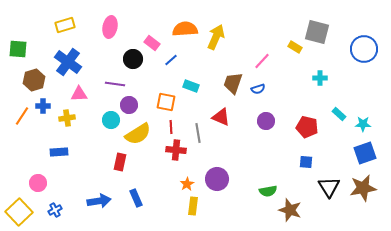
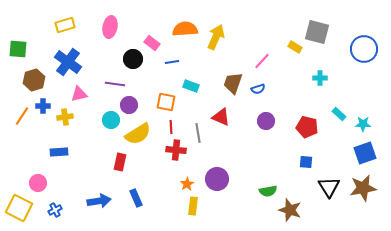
blue line at (171, 60): moved 1 px right, 2 px down; rotated 32 degrees clockwise
pink triangle at (79, 94): rotated 12 degrees counterclockwise
yellow cross at (67, 118): moved 2 px left, 1 px up
yellow square at (19, 212): moved 4 px up; rotated 20 degrees counterclockwise
